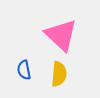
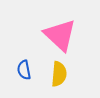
pink triangle: moved 1 px left
